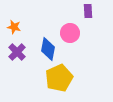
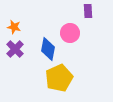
purple cross: moved 2 px left, 3 px up
